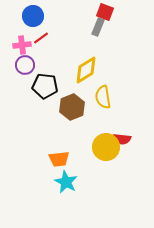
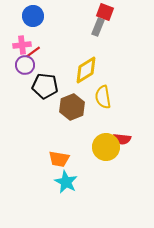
red line: moved 8 px left, 14 px down
orange trapezoid: rotated 15 degrees clockwise
